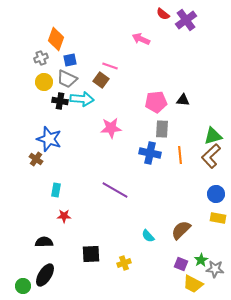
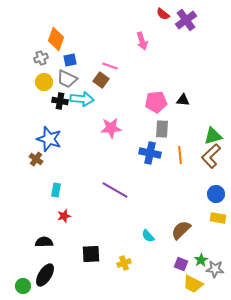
pink arrow: moved 1 px right, 2 px down; rotated 132 degrees counterclockwise
red star: rotated 16 degrees counterclockwise
